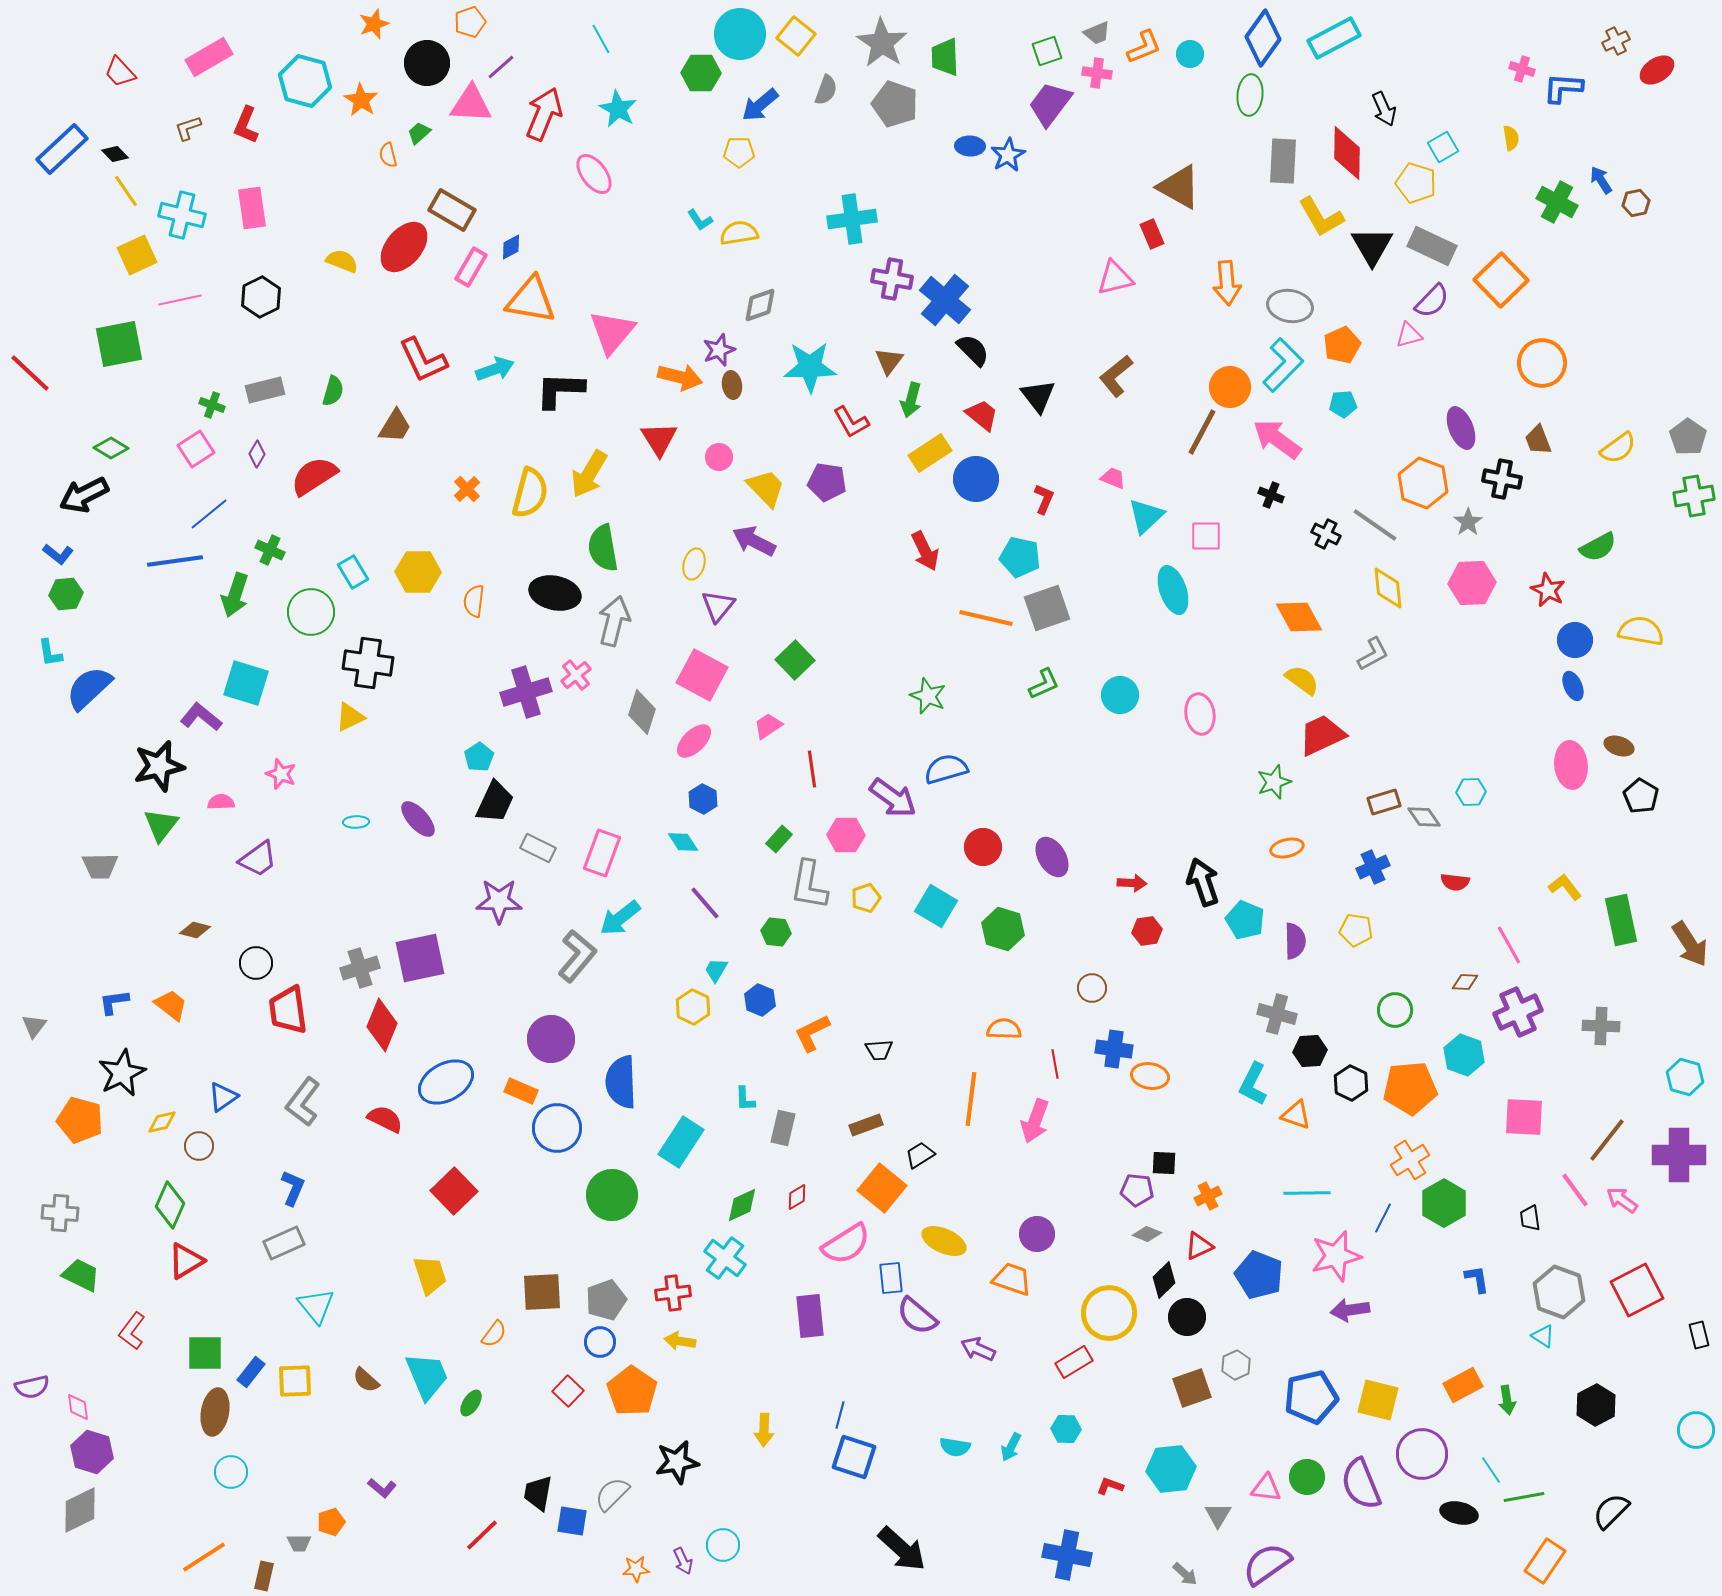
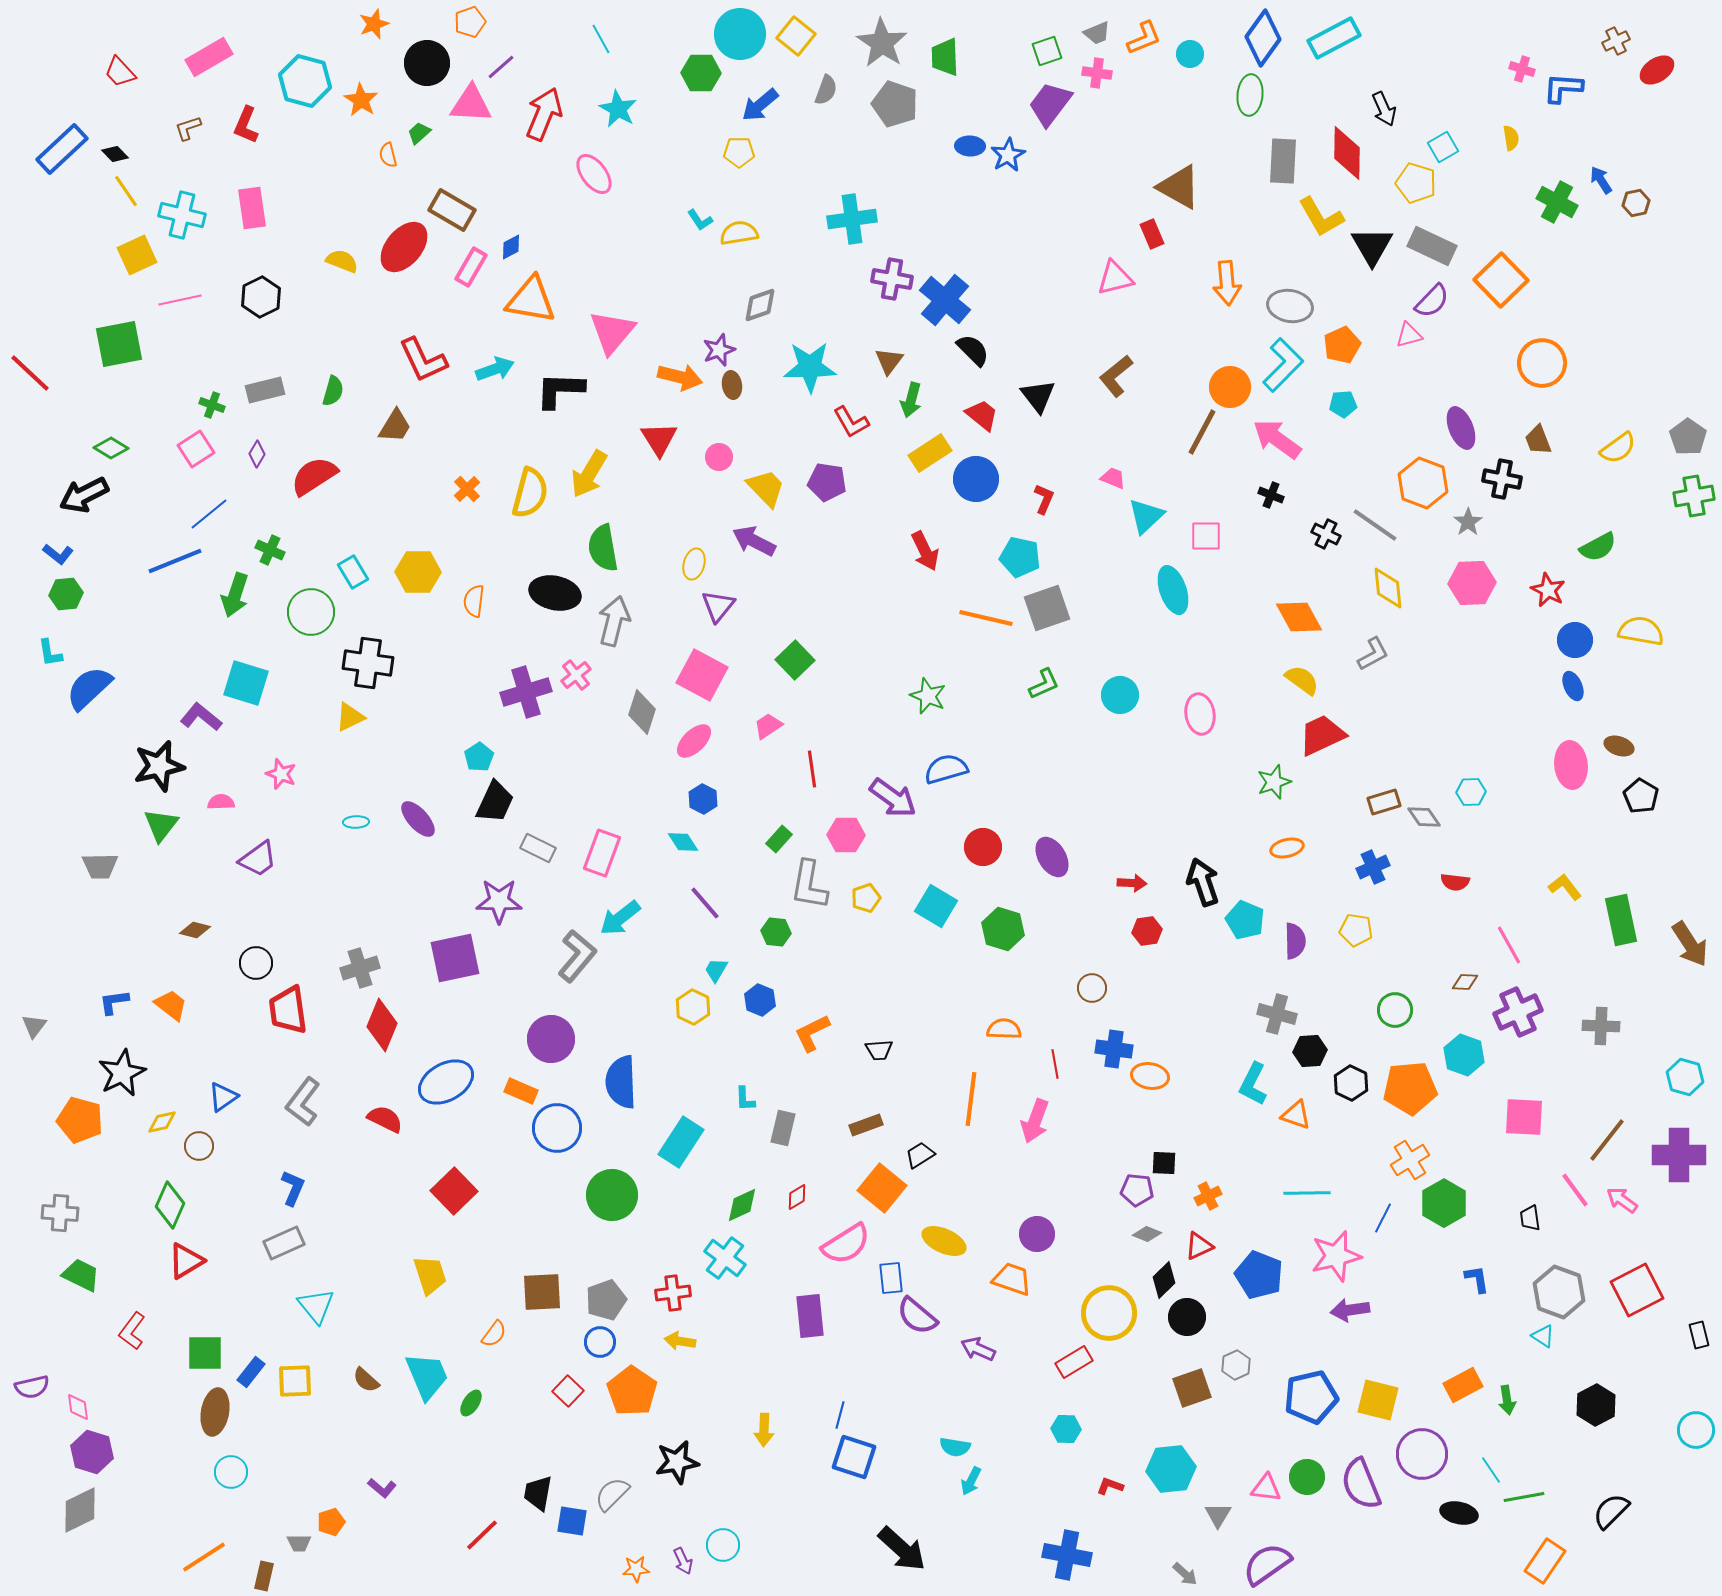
orange L-shape at (1144, 47): moved 9 px up
blue line at (175, 561): rotated 14 degrees counterclockwise
purple square at (420, 958): moved 35 px right
cyan arrow at (1011, 1447): moved 40 px left, 34 px down
